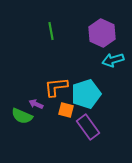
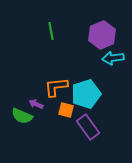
purple hexagon: moved 2 px down; rotated 12 degrees clockwise
cyan arrow: moved 2 px up; rotated 10 degrees clockwise
